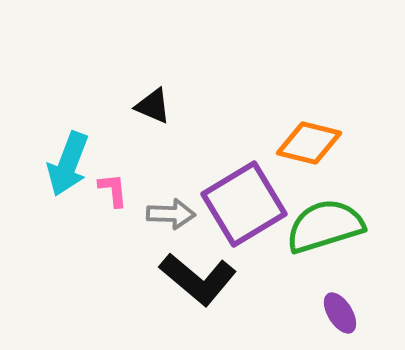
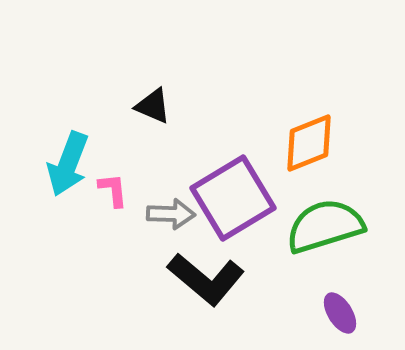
orange diamond: rotated 36 degrees counterclockwise
purple square: moved 11 px left, 6 px up
black L-shape: moved 8 px right
